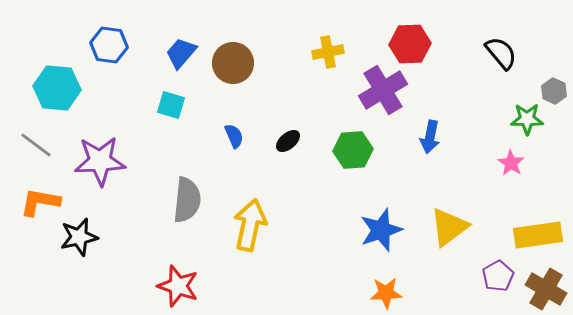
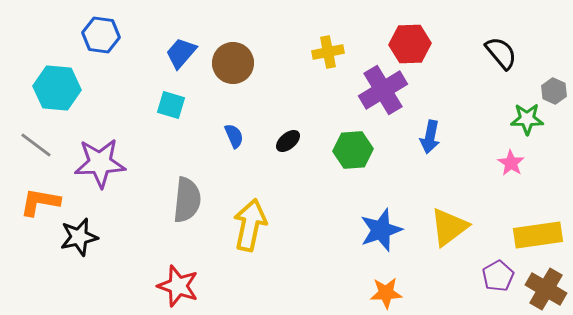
blue hexagon: moved 8 px left, 10 px up
purple star: moved 2 px down
